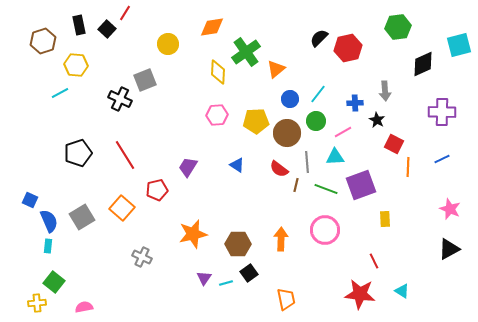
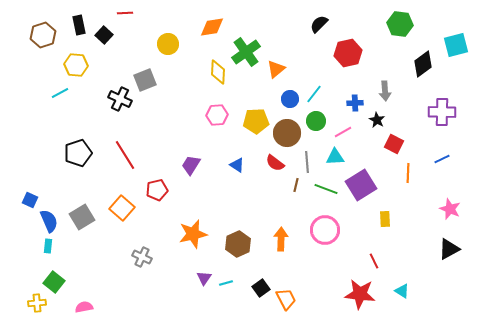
red line at (125, 13): rotated 56 degrees clockwise
green hexagon at (398, 27): moved 2 px right, 3 px up; rotated 15 degrees clockwise
black square at (107, 29): moved 3 px left, 6 px down
black semicircle at (319, 38): moved 14 px up
brown hexagon at (43, 41): moved 6 px up
cyan square at (459, 45): moved 3 px left
red hexagon at (348, 48): moved 5 px down
black diamond at (423, 64): rotated 12 degrees counterclockwise
cyan line at (318, 94): moved 4 px left
purple trapezoid at (188, 167): moved 3 px right, 2 px up
orange line at (408, 167): moved 6 px down
red semicircle at (279, 169): moved 4 px left, 6 px up
purple square at (361, 185): rotated 12 degrees counterclockwise
brown hexagon at (238, 244): rotated 25 degrees counterclockwise
black square at (249, 273): moved 12 px right, 15 px down
orange trapezoid at (286, 299): rotated 15 degrees counterclockwise
